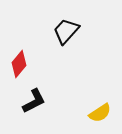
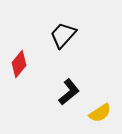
black trapezoid: moved 3 px left, 4 px down
black L-shape: moved 35 px right, 9 px up; rotated 12 degrees counterclockwise
